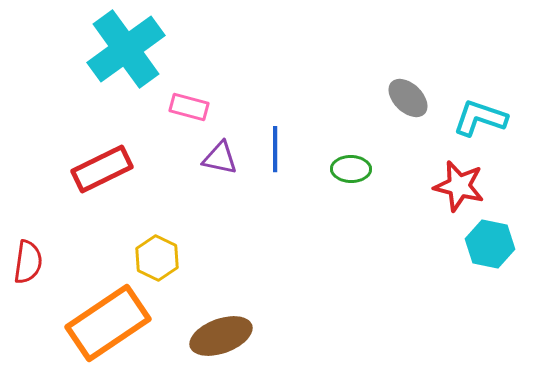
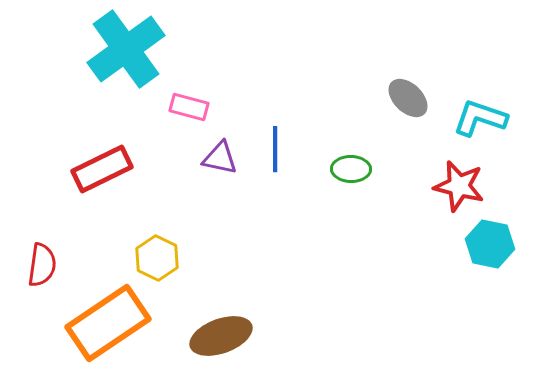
red semicircle: moved 14 px right, 3 px down
